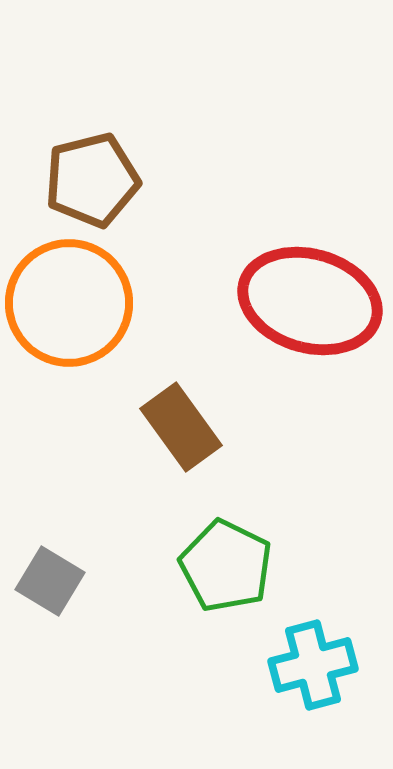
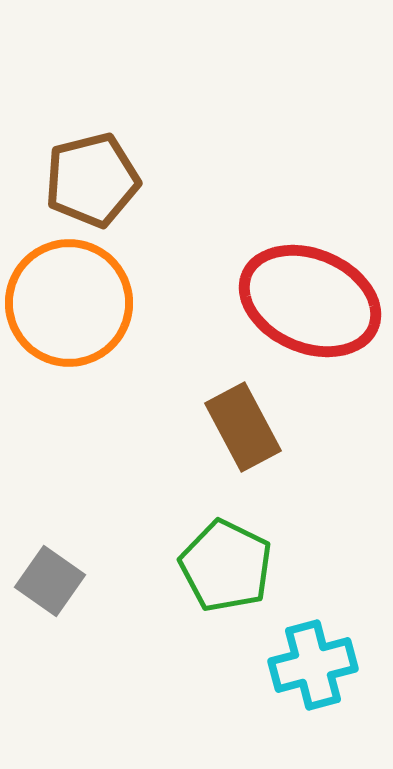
red ellipse: rotated 7 degrees clockwise
brown rectangle: moved 62 px right; rotated 8 degrees clockwise
gray square: rotated 4 degrees clockwise
